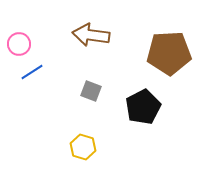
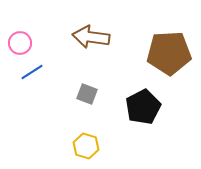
brown arrow: moved 2 px down
pink circle: moved 1 px right, 1 px up
gray square: moved 4 px left, 3 px down
yellow hexagon: moved 3 px right, 1 px up
